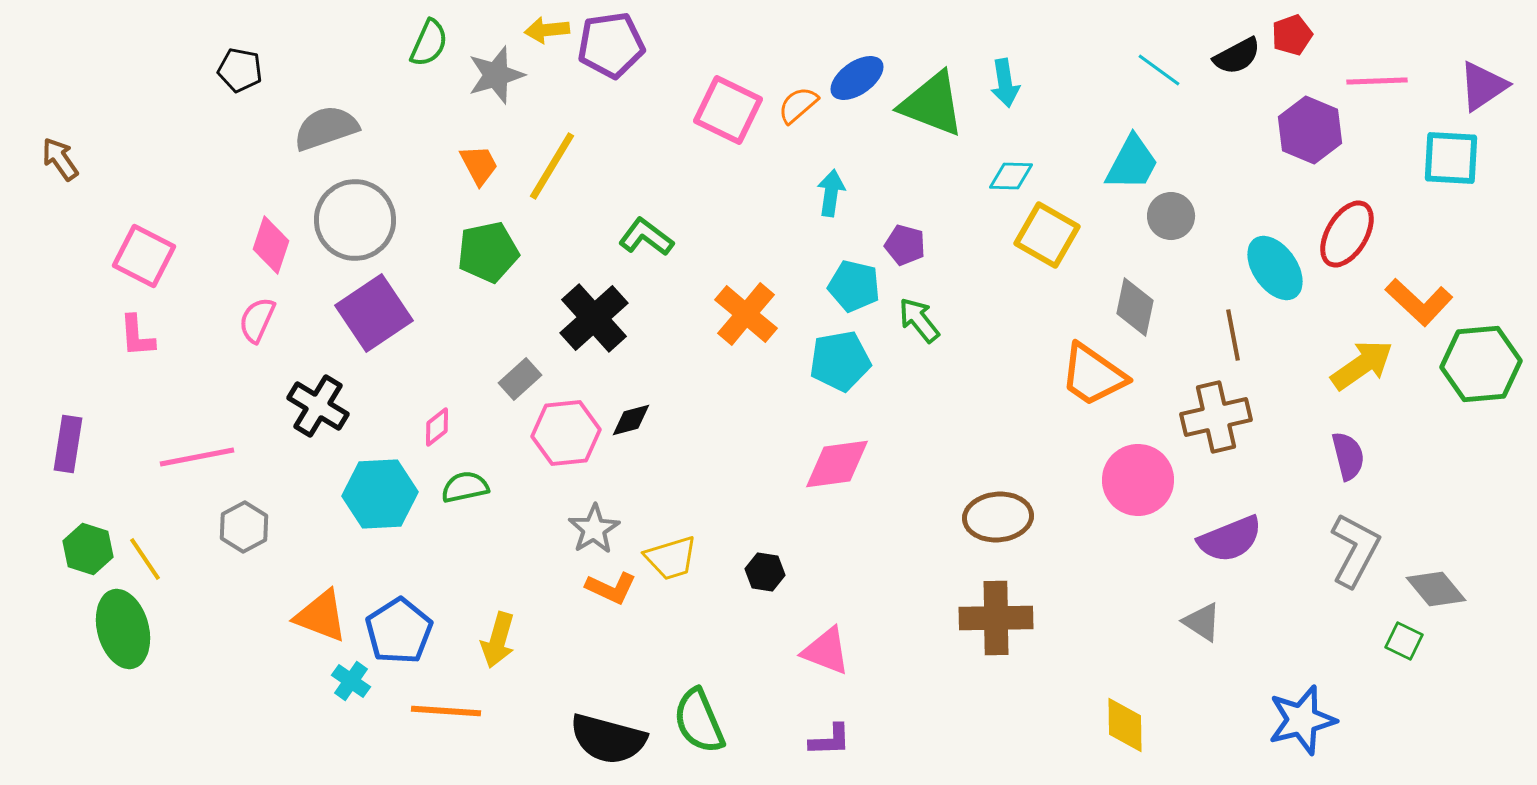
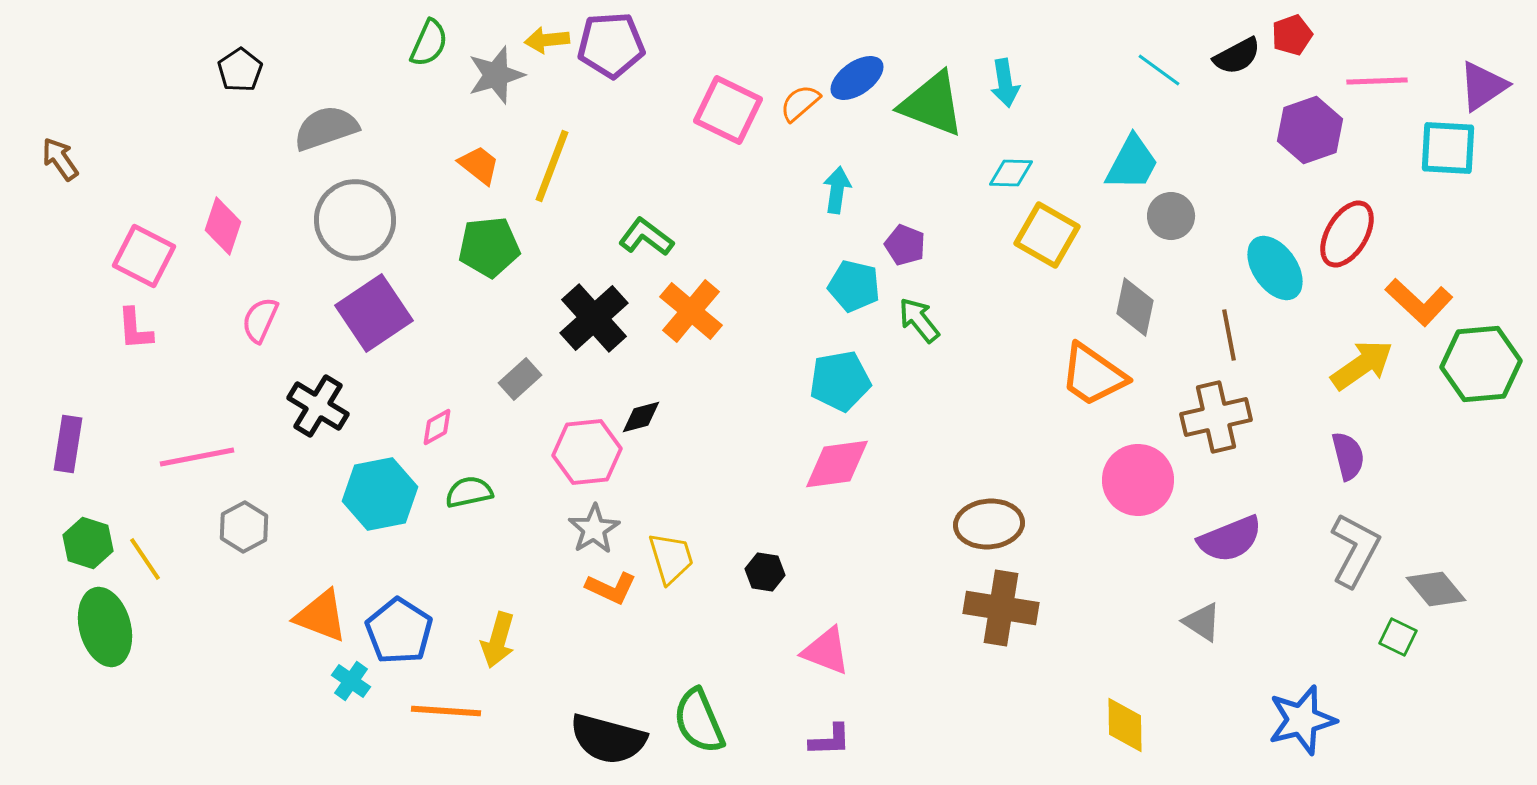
yellow arrow at (547, 30): moved 10 px down
purple pentagon at (611, 45): rotated 4 degrees clockwise
black pentagon at (240, 70): rotated 27 degrees clockwise
orange semicircle at (798, 105): moved 2 px right, 2 px up
purple hexagon at (1310, 130): rotated 18 degrees clockwise
cyan square at (1451, 158): moved 3 px left, 10 px up
orange trapezoid at (479, 165): rotated 24 degrees counterclockwise
yellow line at (552, 166): rotated 10 degrees counterclockwise
cyan diamond at (1011, 176): moved 3 px up
cyan arrow at (831, 193): moved 6 px right, 3 px up
pink diamond at (271, 245): moved 48 px left, 19 px up
purple pentagon at (905, 245): rotated 6 degrees clockwise
green pentagon at (488, 252): moved 1 px right, 5 px up; rotated 6 degrees clockwise
orange cross at (746, 314): moved 55 px left, 3 px up
pink semicircle at (257, 320): moved 3 px right
brown line at (1233, 335): moved 4 px left
pink L-shape at (137, 336): moved 2 px left, 7 px up
cyan pentagon at (840, 361): moved 20 px down
black diamond at (631, 420): moved 10 px right, 3 px up
pink diamond at (437, 427): rotated 9 degrees clockwise
pink hexagon at (566, 433): moved 21 px right, 19 px down
green semicircle at (465, 487): moved 4 px right, 5 px down
cyan hexagon at (380, 494): rotated 8 degrees counterclockwise
brown ellipse at (998, 517): moved 9 px left, 7 px down
green hexagon at (88, 549): moved 6 px up
yellow trapezoid at (671, 558): rotated 90 degrees counterclockwise
brown cross at (996, 618): moved 5 px right, 10 px up; rotated 10 degrees clockwise
green ellipse at (123, 629): moved 18 px left, 2 px up
blue pentagon at (399, 631): rotated 6 degrees counterclockwise
green square at (1404, 641): moved 6 px left, 4 px up
